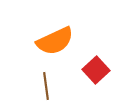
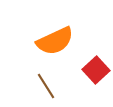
brown line: rotated 24 degrees counterclockwise
